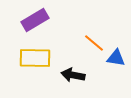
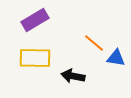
black arrow: moved 1 px down
